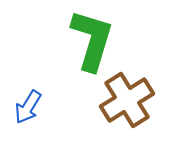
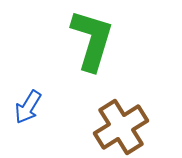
brown cross: moved 6 px left, 27 px down
